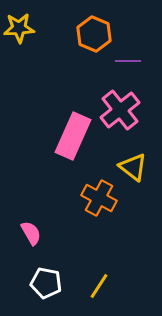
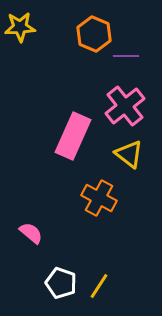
yellow star: moved 1 px right, 1 px up
purple line: moved 2 px left, 5 px up
pink cross: moved 5 px right, 4 px up
yellow triangle: moved 4 px left, 13 px up
pink semicircle: rotated 20 degrees counterclockwise
white pentagon: moved 15 px right; rotated 8 degrees clockwise
